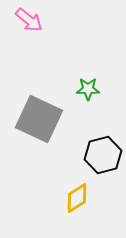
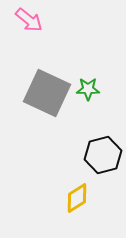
gray square: moved 8 px right, 26 px up
